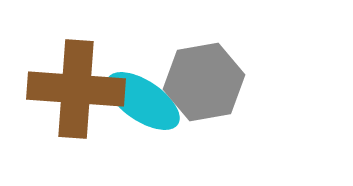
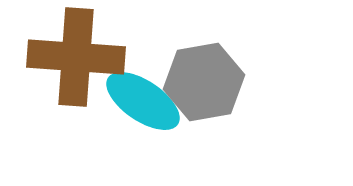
brown cross: moved 32 px up
